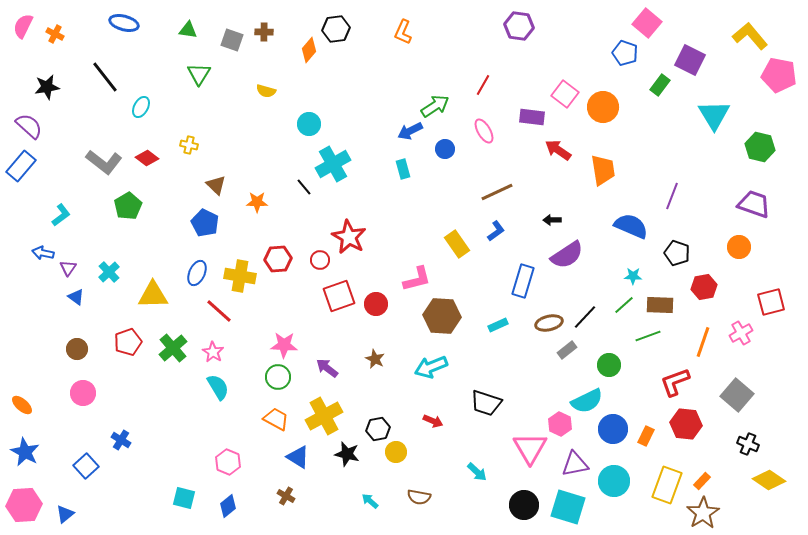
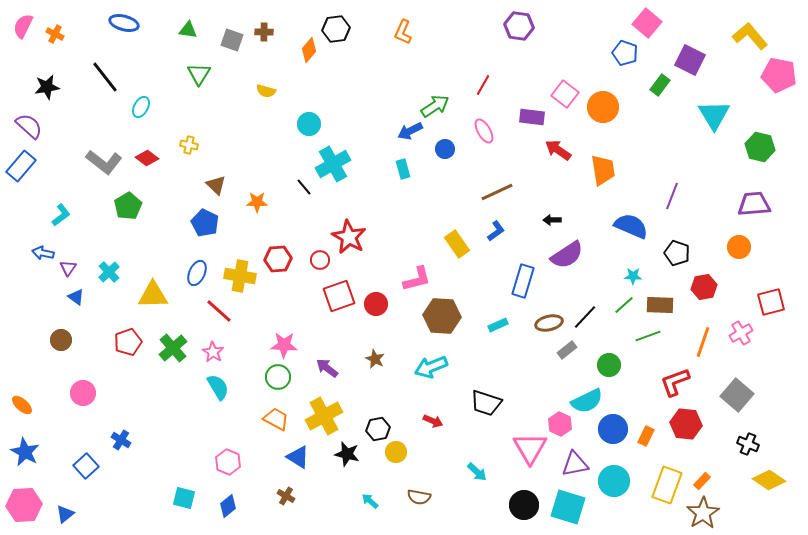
purple trapezoid at (754, 204): rotated 24 degrees counterclockwise
brown circle at (77, 349): moved 16 px left, 9 px up
